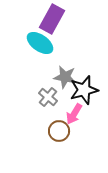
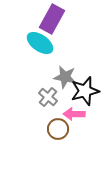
black star: moved 1 px right, 1 px down
pink arrow: rotated 60 degrees clockwise
brown circle: moved 1 px left, 2 px up
